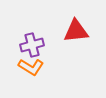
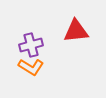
purple cross: moved 1 px left
